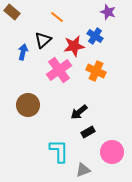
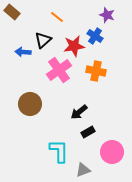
purple star: moved 1 px left, 3 px down
blue arrow: rotated 98 degrees counterclockwise
orange cross: rotated 12 degrees counterclockwise
brown circle: moved 2 px right, 1 px up
